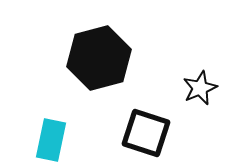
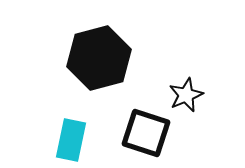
black star: moved 14 px left, 7 px down
cyan rectangle: moved 20 px right
